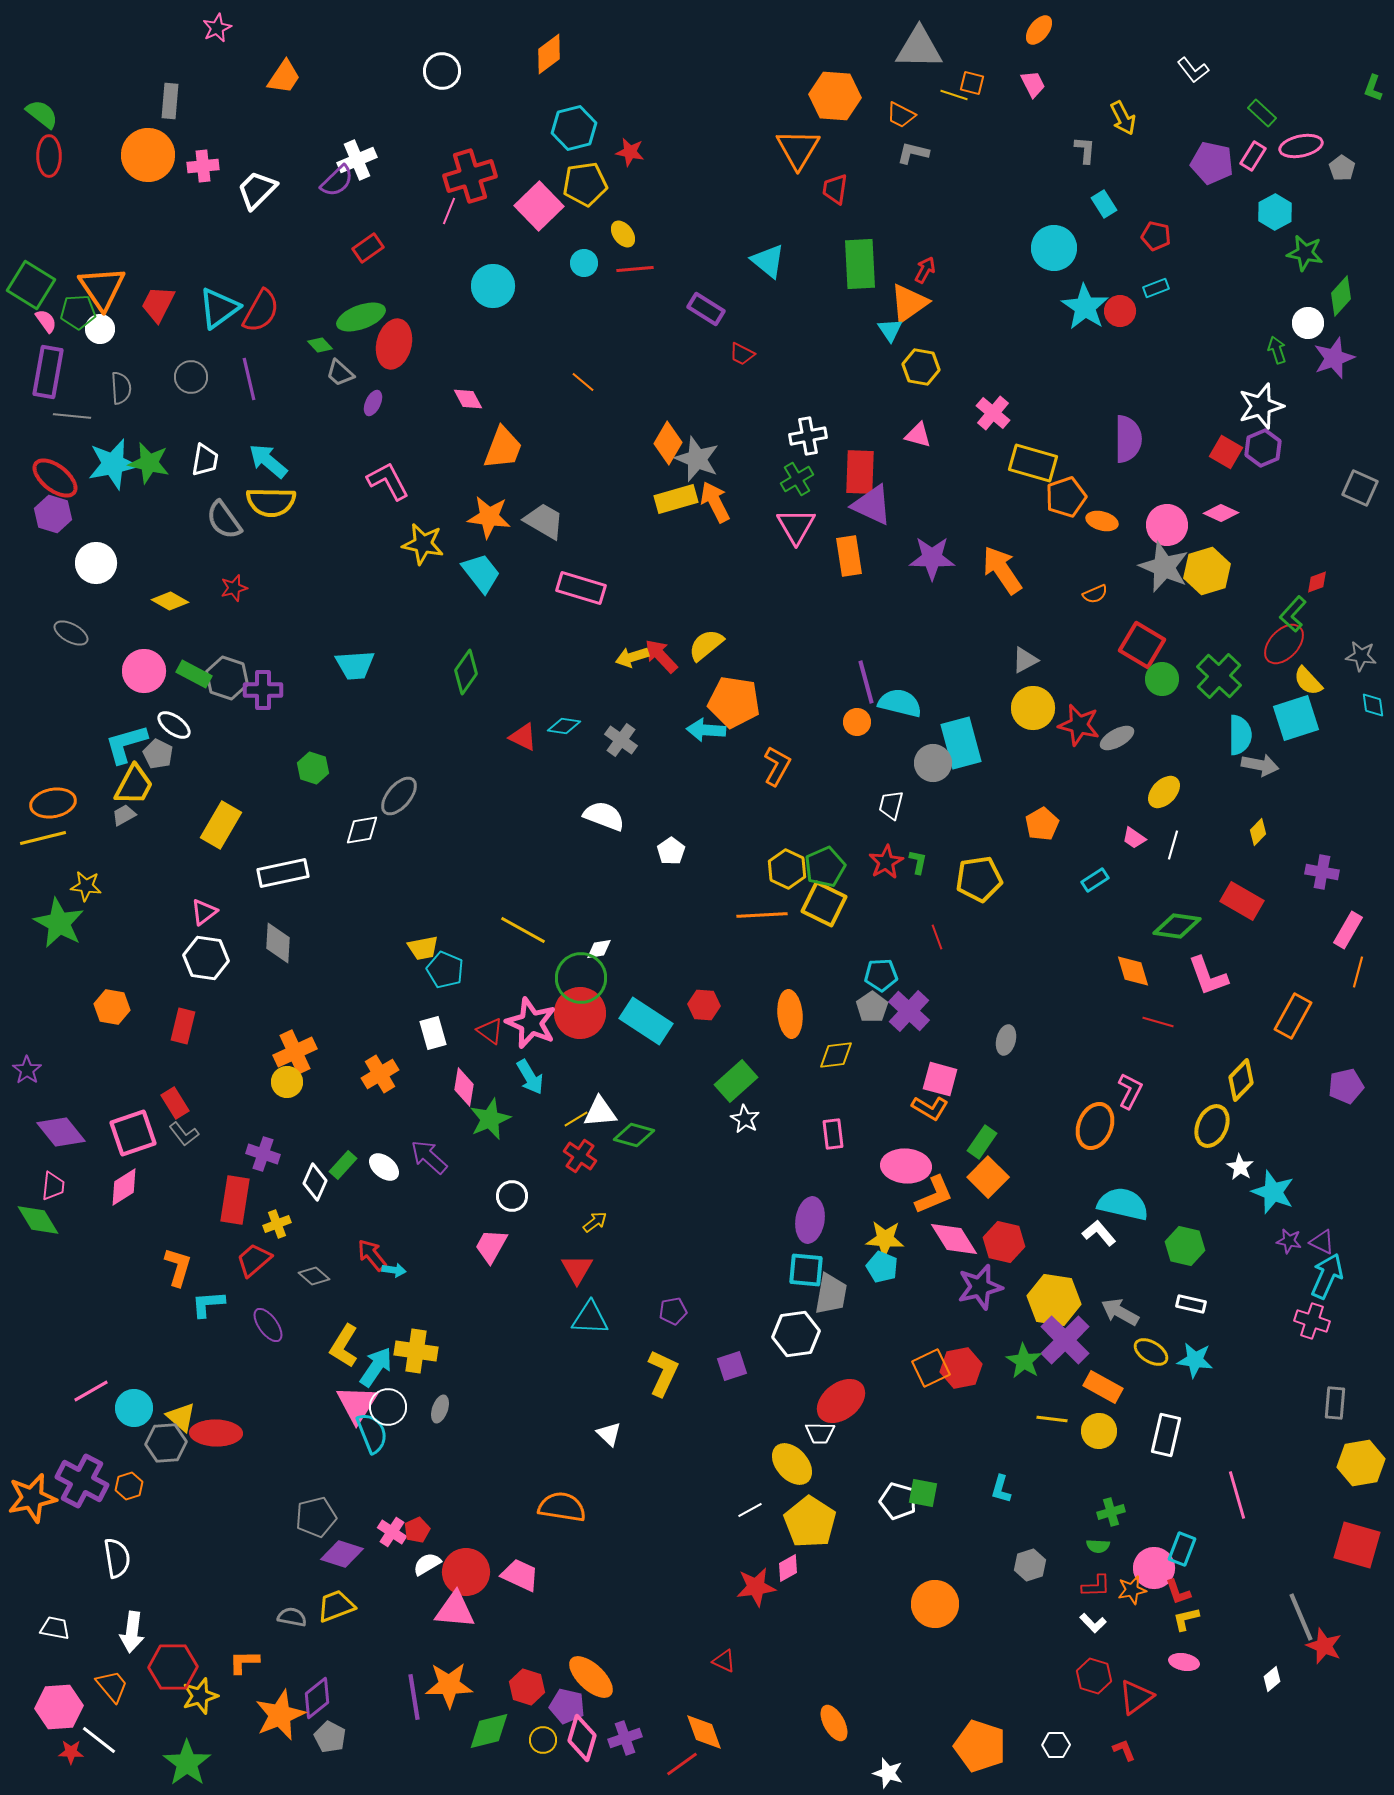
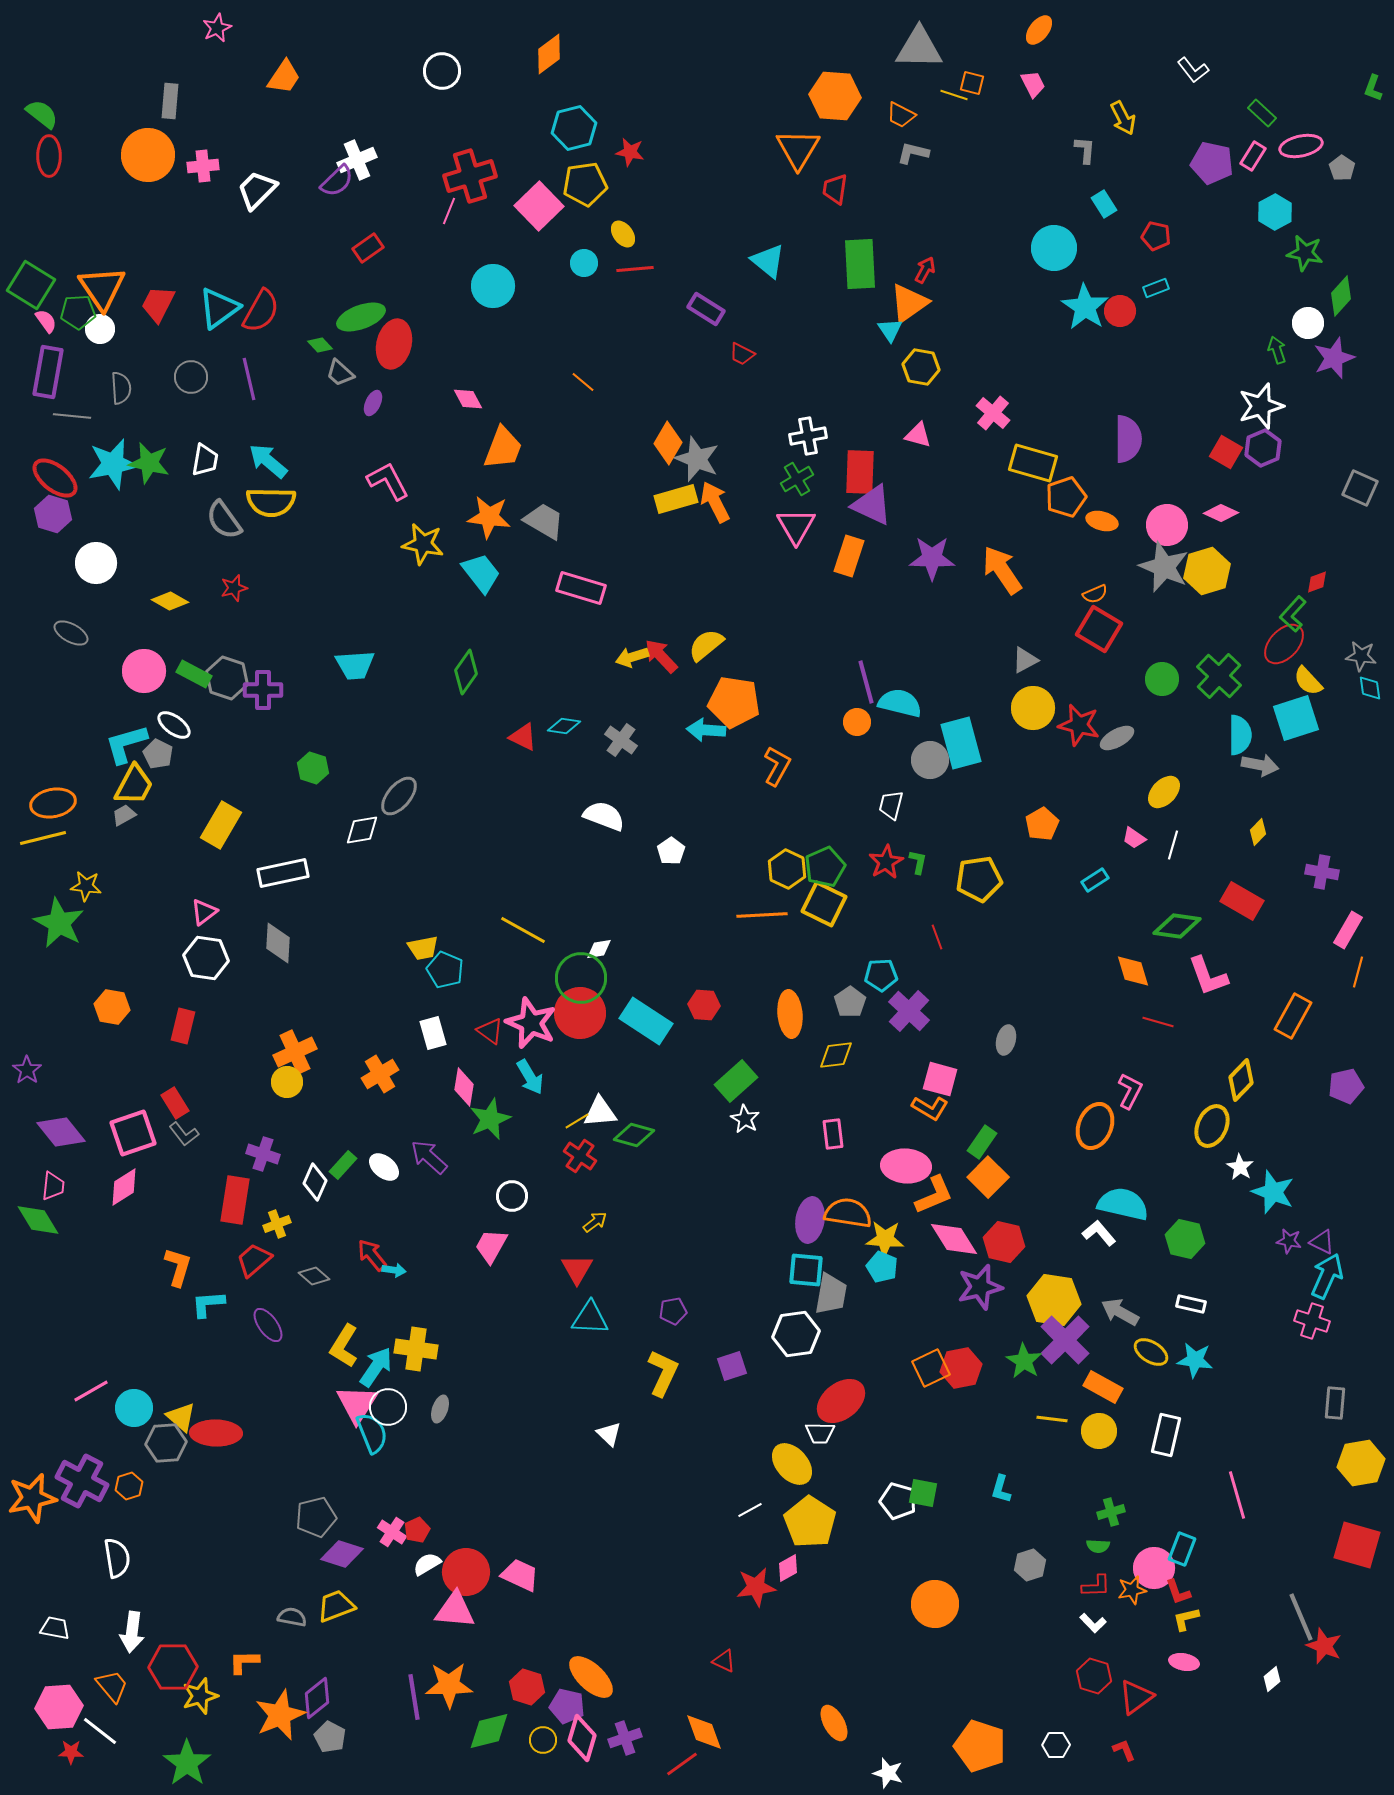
orange rectangle at (849, 556): rotated 27 degrees clockwise
red square at (1142, 645): moved 43 px left, 16 px up
cyan diamond at (1373, 705): moved 3 px left, 17 px up
gray circle at (933, 763): moved 3 px left, 3 px up
gray pentagon at (872, 1007): moved 22 px left, 5 px up
yellow line at (576, 1119): moved 1 px right, 2 px down
green hexagon at (1185, 1246): moved 7 px up
yellow cross at (416, 1351): moved 2 px up
orange semicircle at (562, 1507): moved 286 px right, 294 px up
white line at (99, 1740): moved 1 px right, 9 px up
